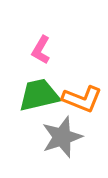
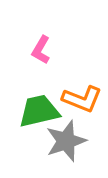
green trapezoid: moved 16 px down
gray star: moved 4 px right, 4 px down
